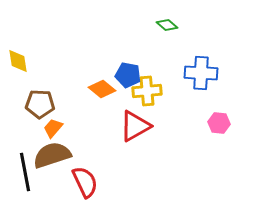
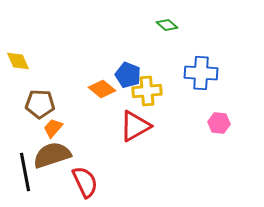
yellow diamond: rotated 15 degrees counterclockwise
blue pentagon: rotated 10 degrees clockwise
